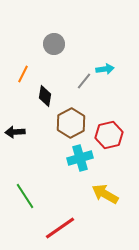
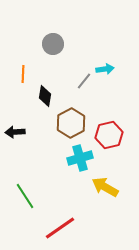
gray circle: moved 1 px left
orange line: rotated 24 degrees counterclockwise
yellow arrow: moved 7 px up
